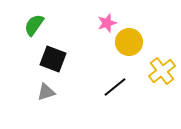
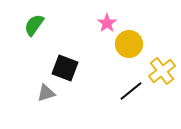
pink star: rotated 18 degrees counterclockwise
yellow circle: moved 2 px down
black square: moved 12 px right, 9 px down
black line: moved 16 px right, 4 px down
gray triangle: moved 1 px down
